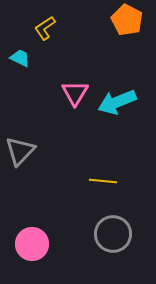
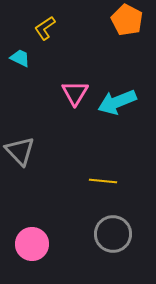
gray triangle: rotated 28 degrees counterclockwise
